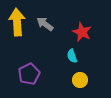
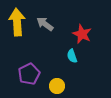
red star: moved 2 px down
yellow circle: moved 23 px left, 6 px down
